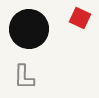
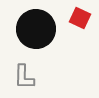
black circle: moved 7 px right
